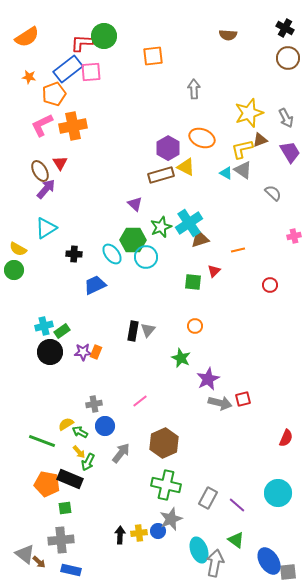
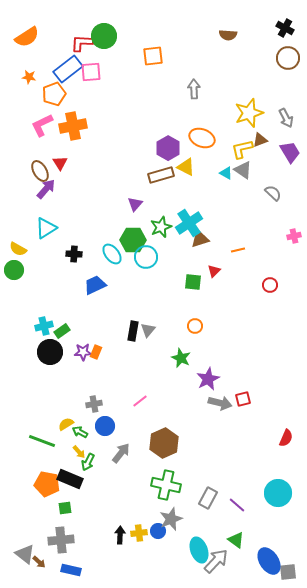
purple triangle at (135, 204): rotated 28 degrees clockwise
gray arrow at (215, 563): moved 1 px right, 2 px up; rotated 32 degrees clockwise
